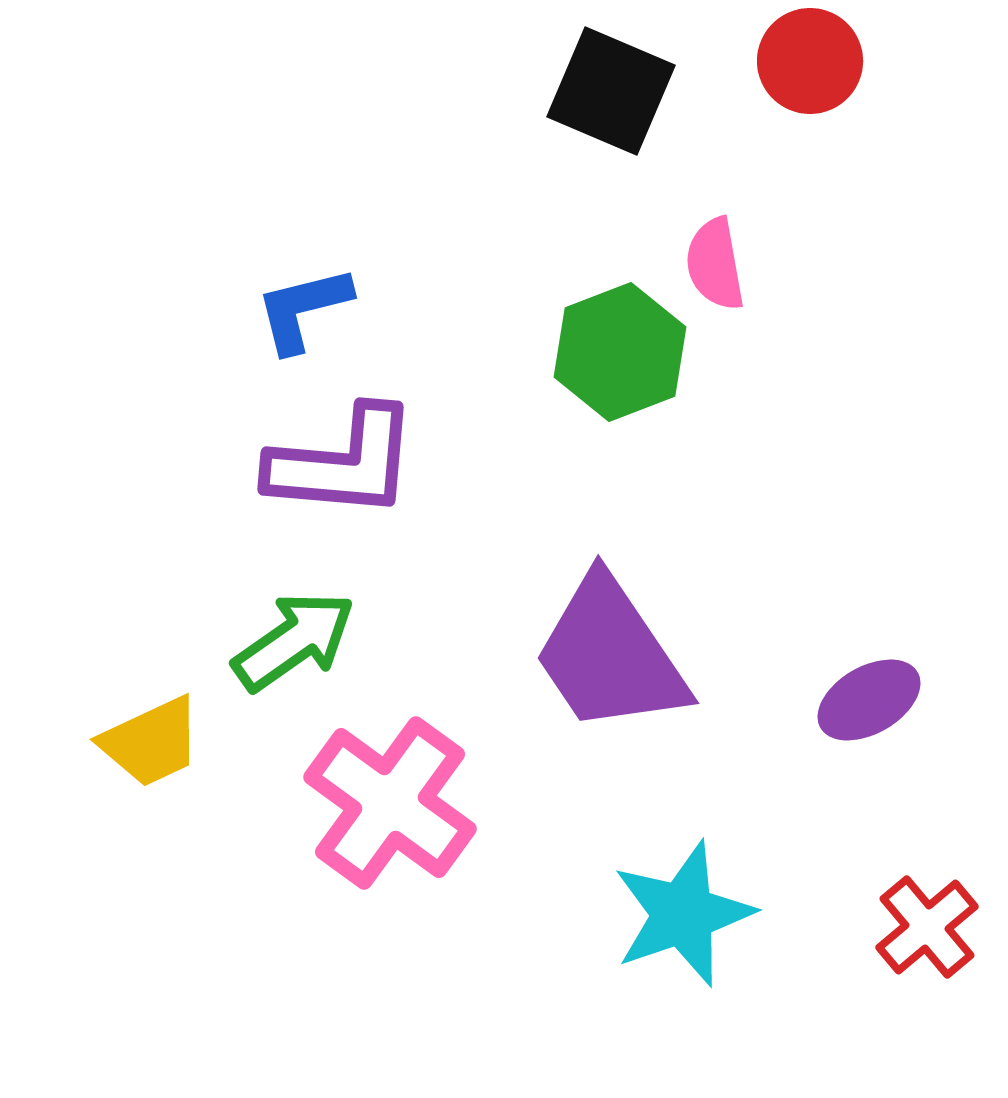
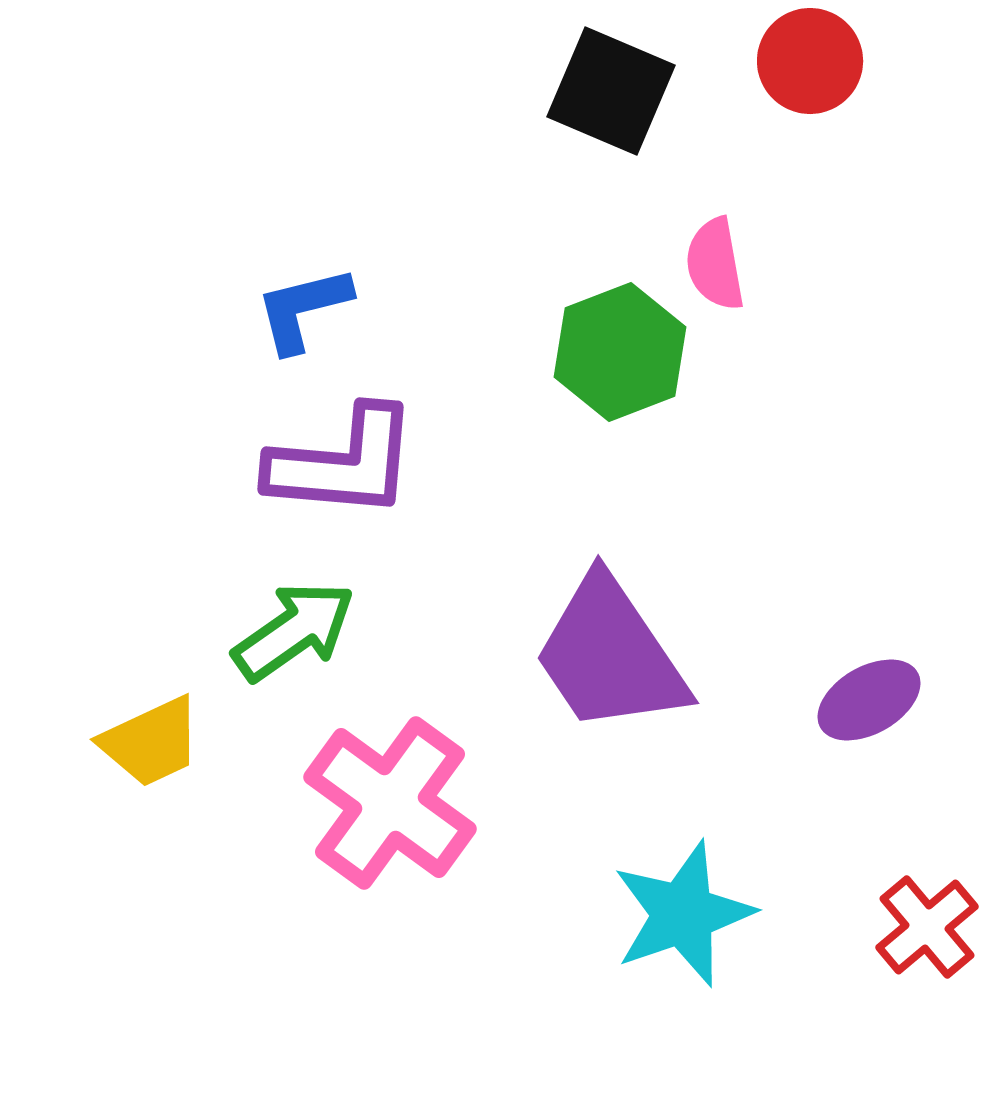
green arrow: moved 10 px up
